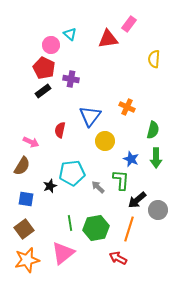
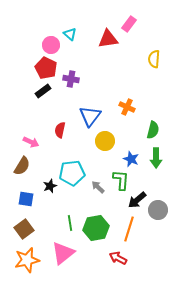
red pentagon: moved 2 px right
